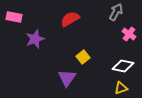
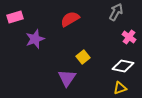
pink rectangle: moved 1 px right; rotated 28 degrees counterclockwise
pink cross: moved 3 px down
yellow triangle: moved 1 px left
